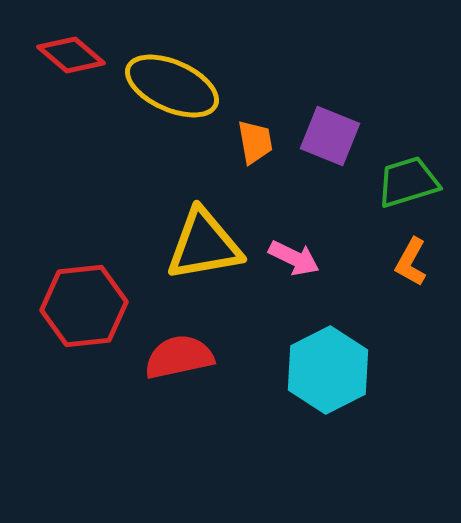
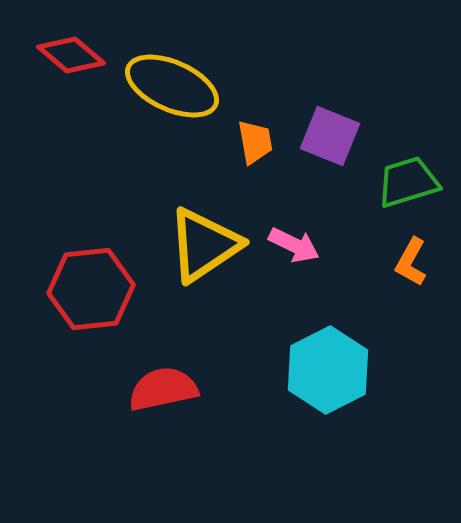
yellow triangle: rotated 24 degrees counterclockwise
pink arrow: moved 13 px up
red hexagon: moved 7 px right, 17 px up
red semicircle: moved 16 px left, 32 px down
